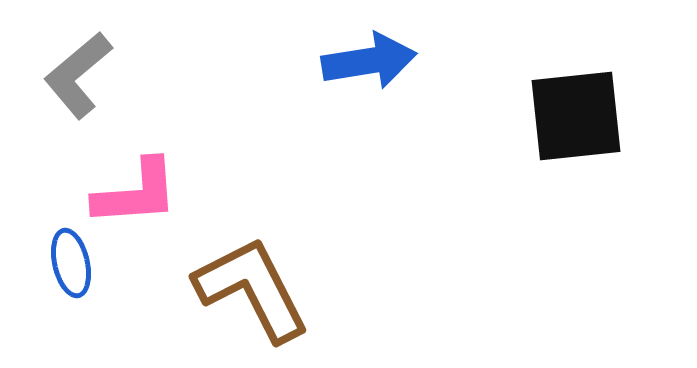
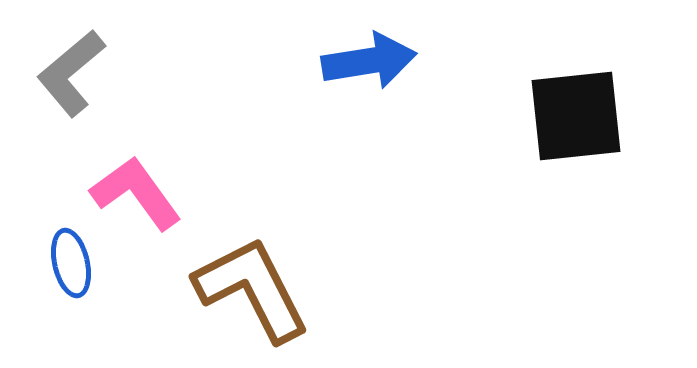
gray L-shape: moved 7 px left, 2 px up
pink L-shape: rotated 122 degrees counterclockwise
